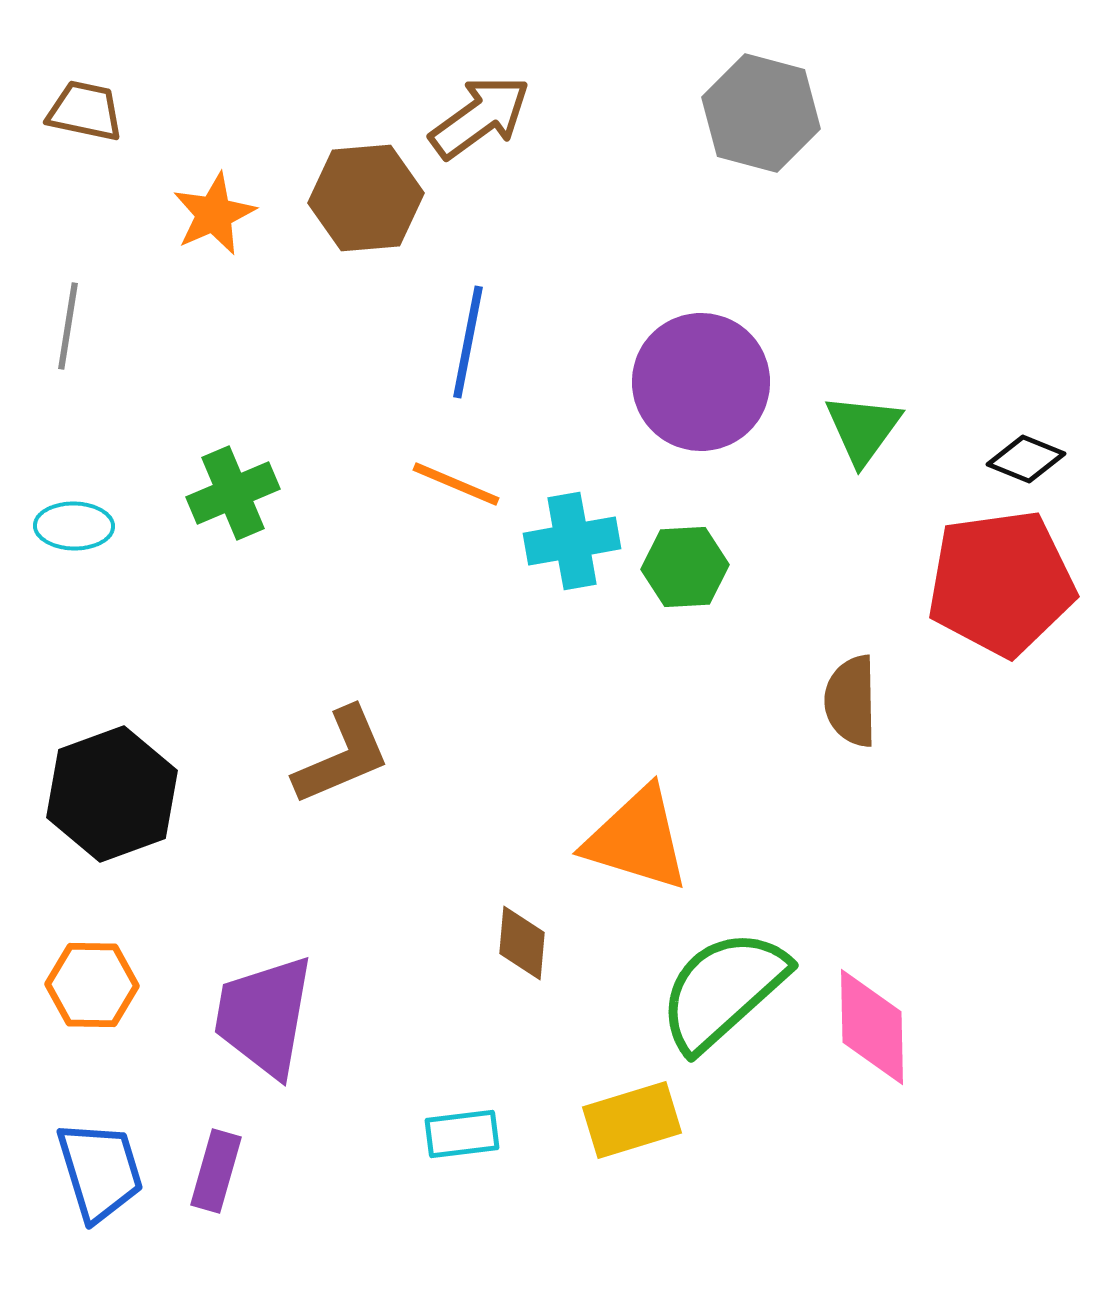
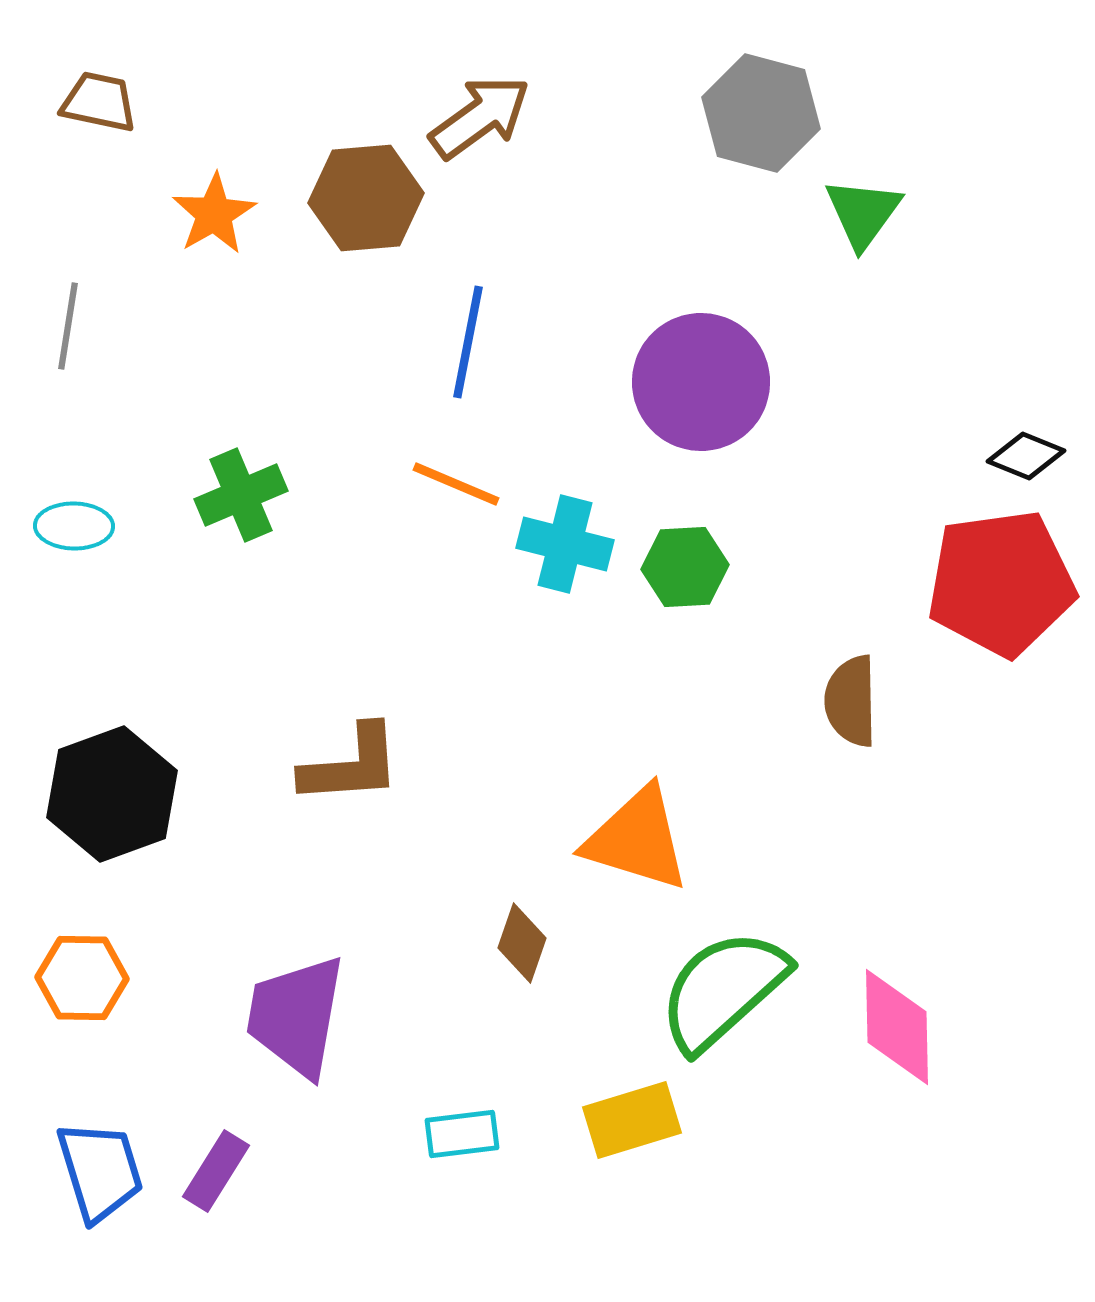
brown trapezoid: moved 14 px right, 9 px up
orange star: rotated 6 degrees counterclockwise
green triangle: moved 216 px up
black diamond: moved 3 px up
green cross: moved 8 px right, 2 px down
cyan cross: moved 7 px left, 3 px down; rotated 24 degrees clockwise
brown L-shape: moved 9 px right, 9 px down; rotated 19 degrees clockwise
brown diamond: rotated 14 degrees clockwise
orange hexagon: moved 10 px left, 7 px up
purple trapezoid: moved 32 px right
pink diamond: moved 25 px right
purple rectangle: rotated 16 degrees clockwise
